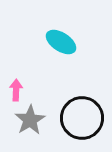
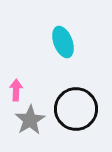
cyan ellipse: moved 2 px right; rotated 36 degrees clockwise
black circle: moved 6 px left, 9 px up
